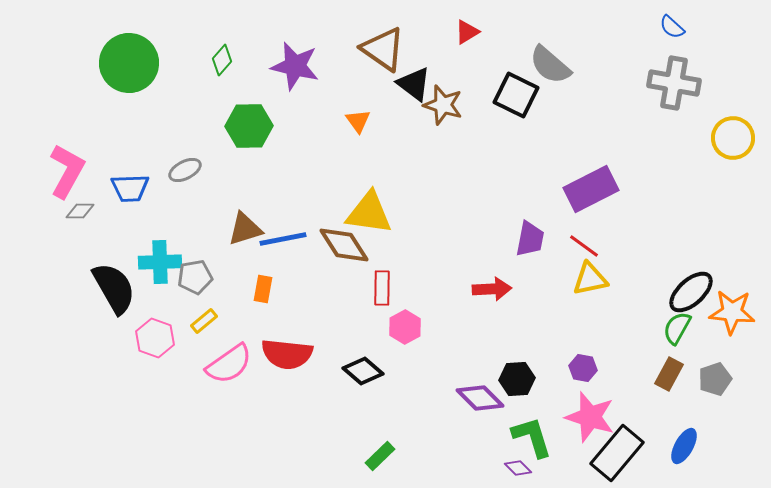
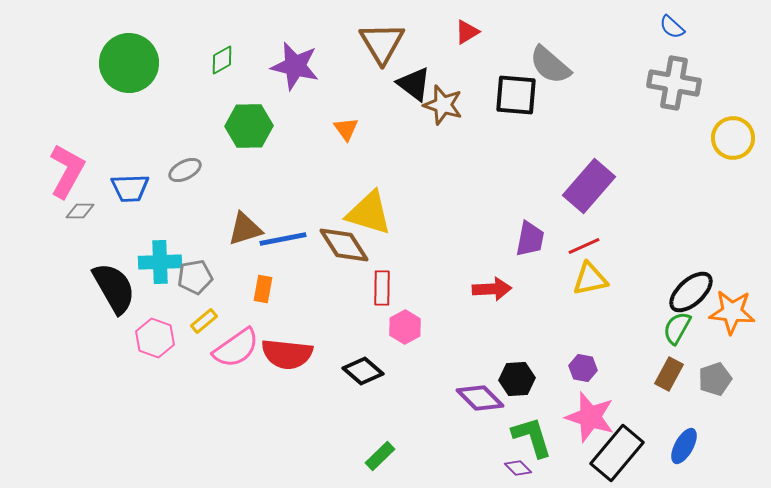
brown triangle at (383, 49): moved 1 px left, 6 px up; rotated 24 degrees clockwise
green diamond at (222, 60): rotated 20 degrees clockwise
black square at (516, 95): rotated 21 degrees counterclockwise
orange triangle at (358, 121): moved 12 px left, 8 px down
purple rectangle at (591, 189): moved 2 px left, 3 px up; rotated 22 degrees counterclockwise
yellow triangle at (369, 213): rotated 9 degrees clockwise
red line at (584, 246): rotated 60 degrees counterclockwise
pink semicircle at (229, 364): moved 7 px right, 16 px up
